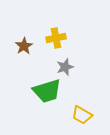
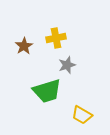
gray star: moved 2 px right, 2 px up
